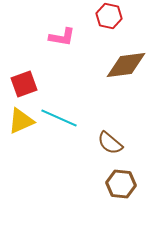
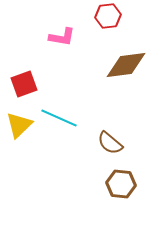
red hexagon: moved 1 px left; rotated 20 degrees counterclockwise
yellow triangle: moved 2 px left, 4 px down; rotated 20 degrees counterclockwise
